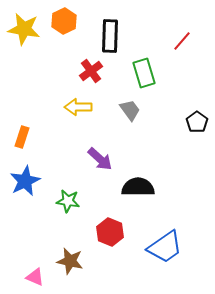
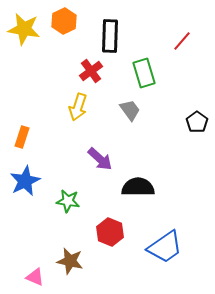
yellow arrow: rotated 72 degrees counterclockwise
